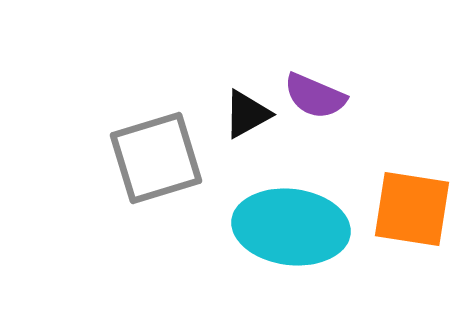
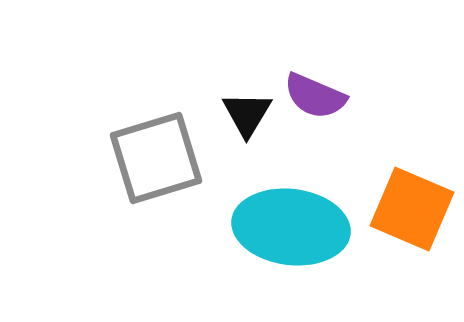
black triangle: rotated 30 degrees counterclockwise
orange square: rotated 14 degrees clockwise
